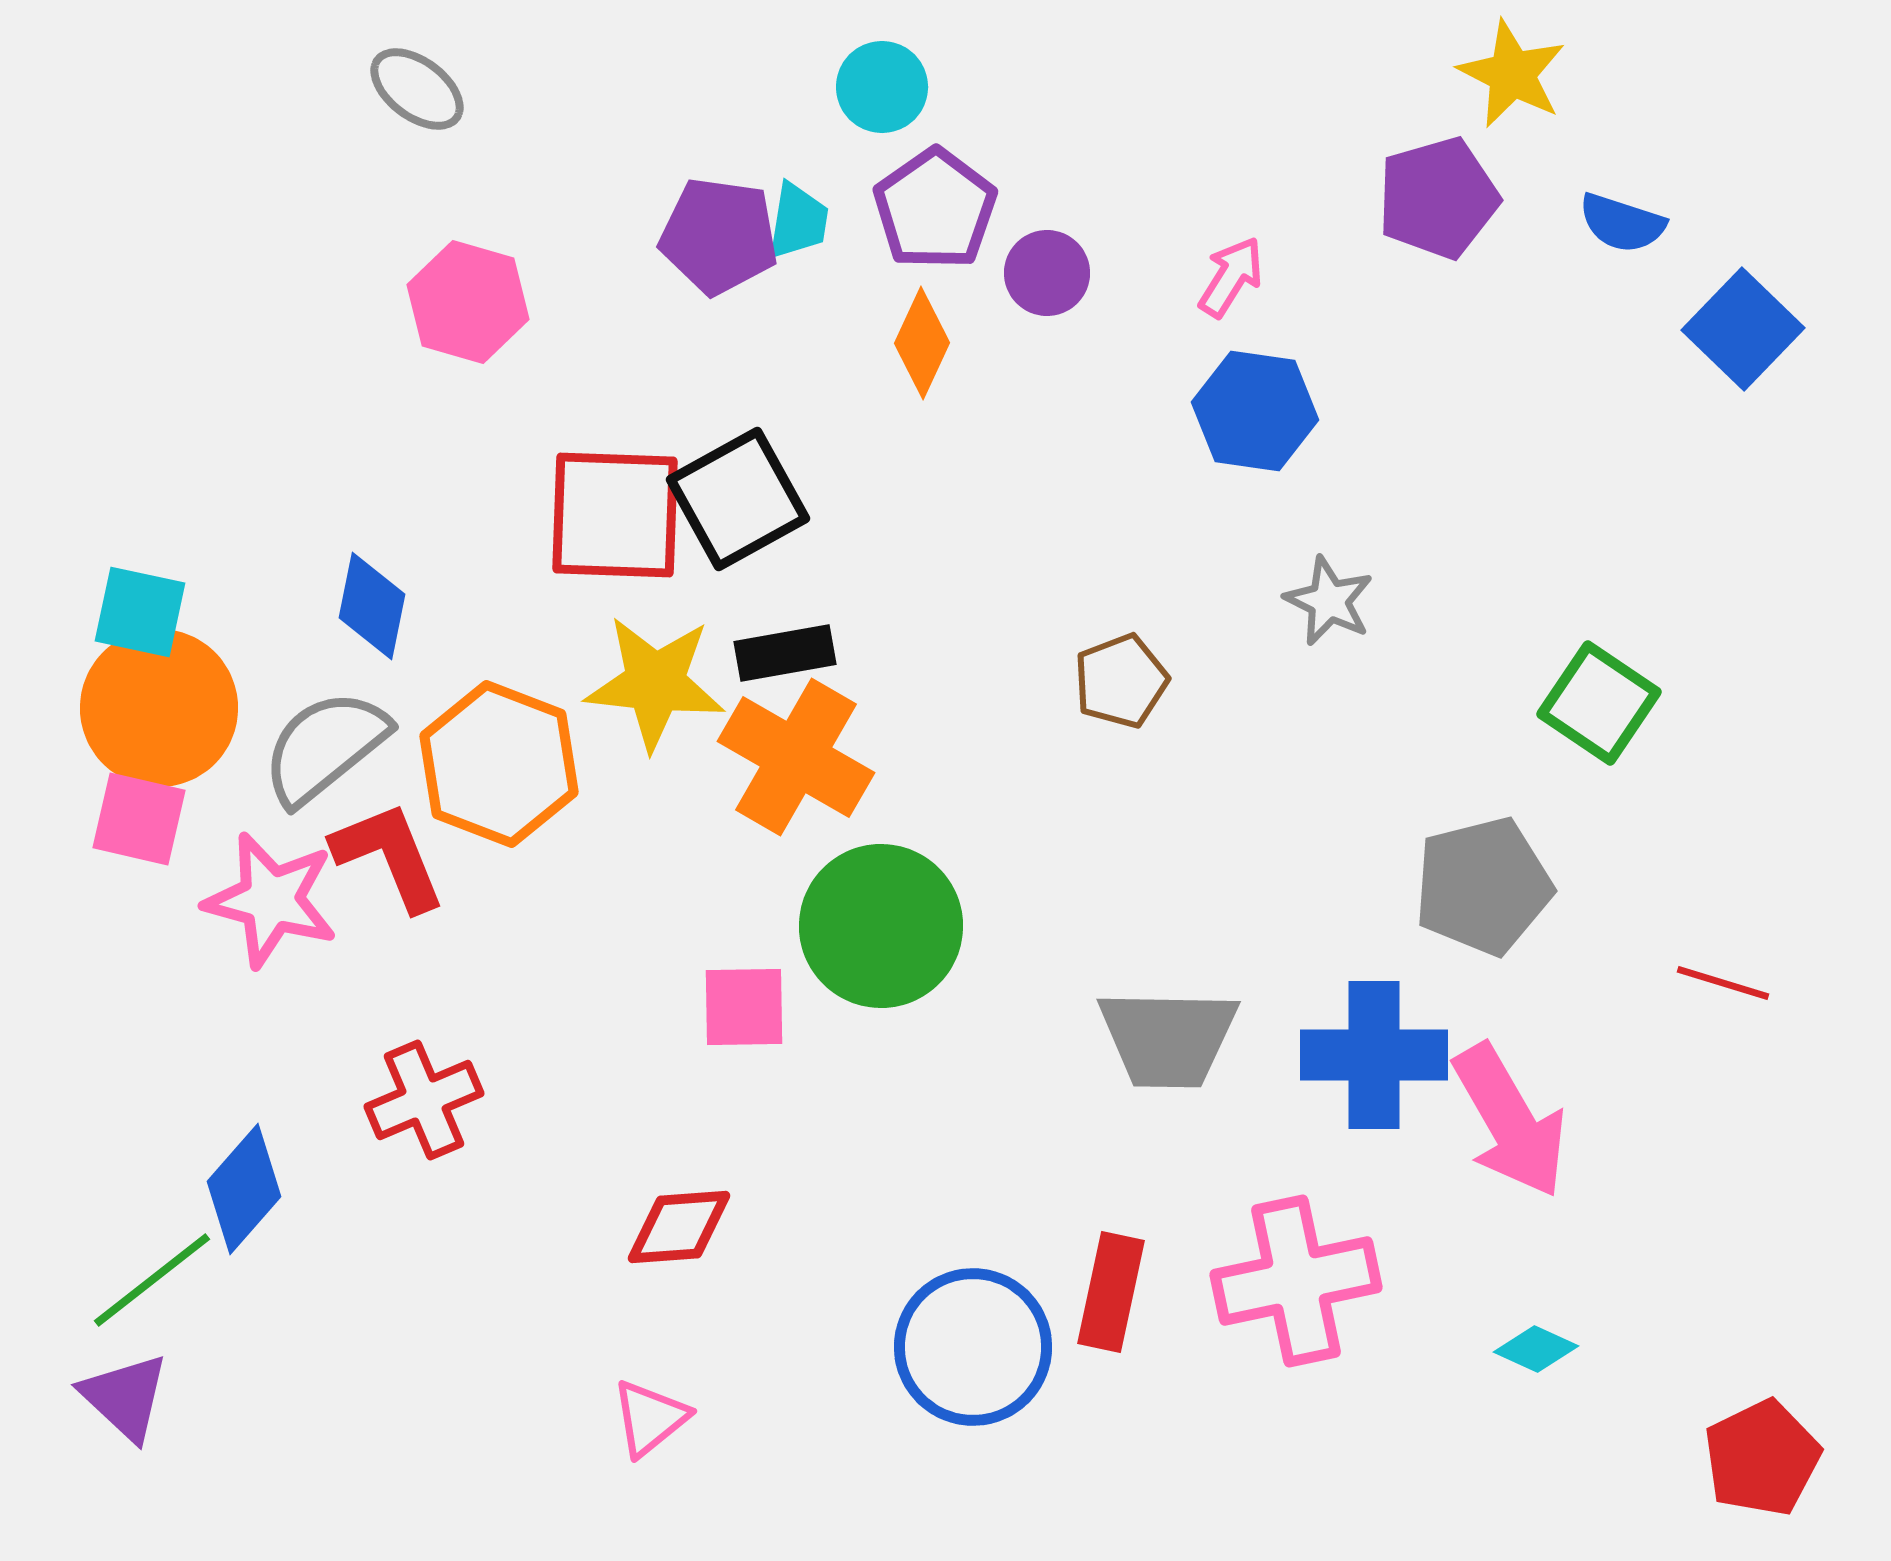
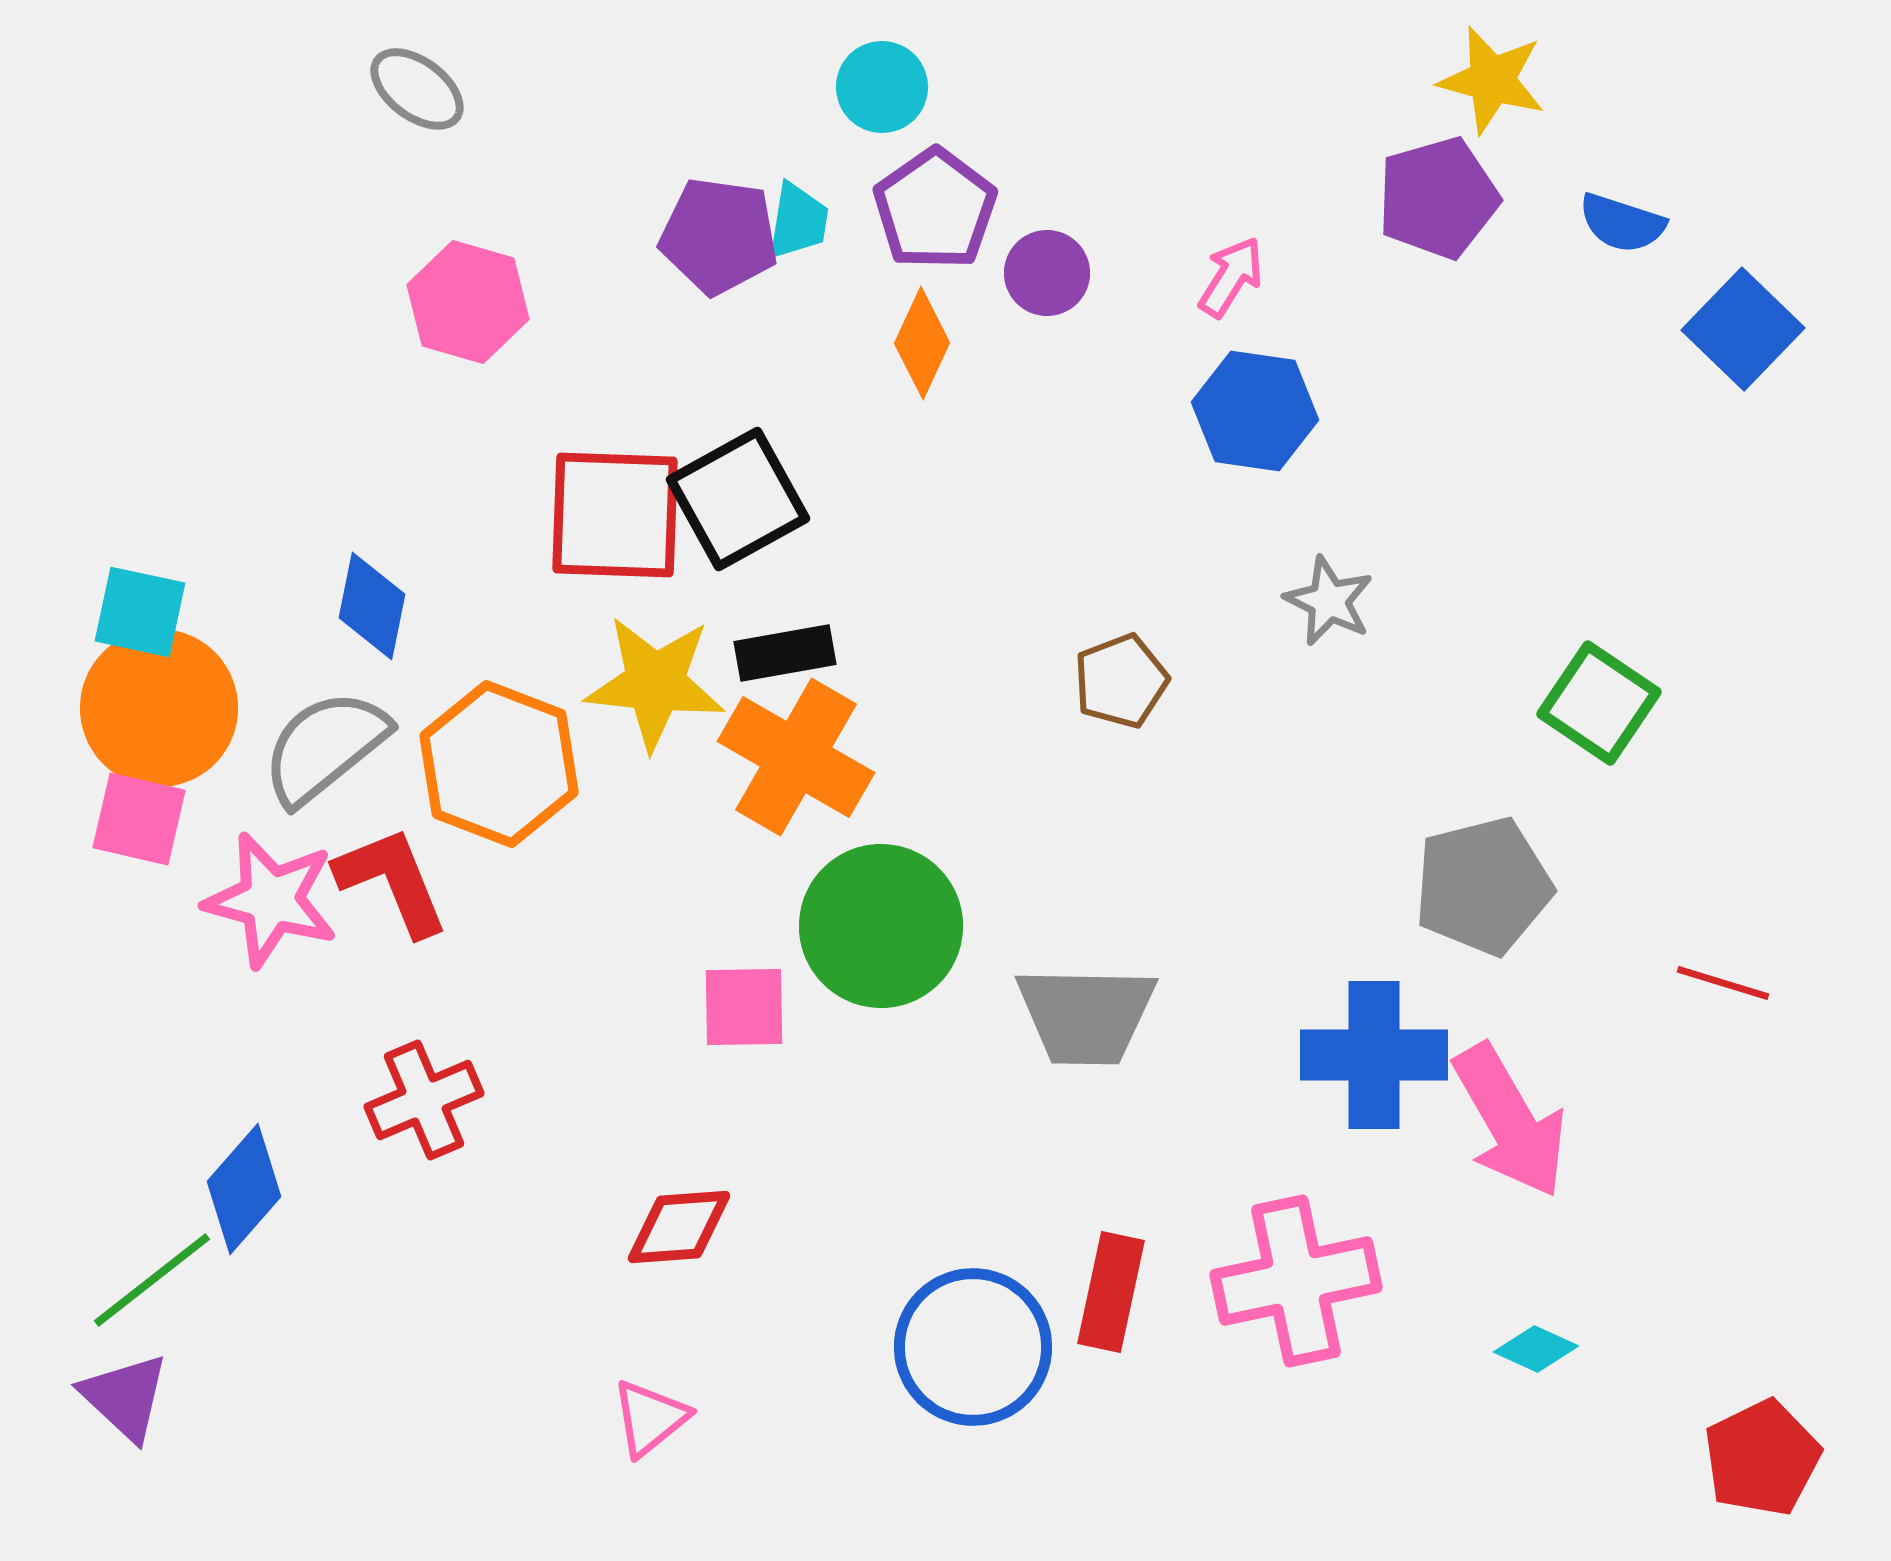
yellow star at (1512, 74): moved 20 px left, 6 px down; rotated 12 degrees counterclockwise
red L-shape at (389, 856): moved 3 px right, 25 px down
gray trapezoid at (1168, 1038): moved 82 px left, 23 px up
